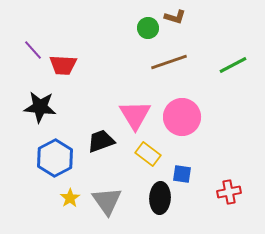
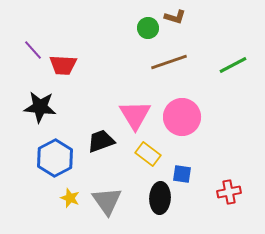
yellow star: rotated 18 degrees counterclockwise
